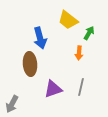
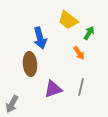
orange arrow: rotated 40 degrees counterclockwise
